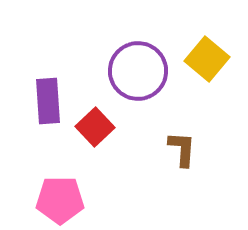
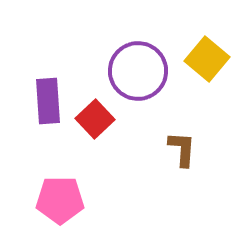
red square: moved 8 px up
